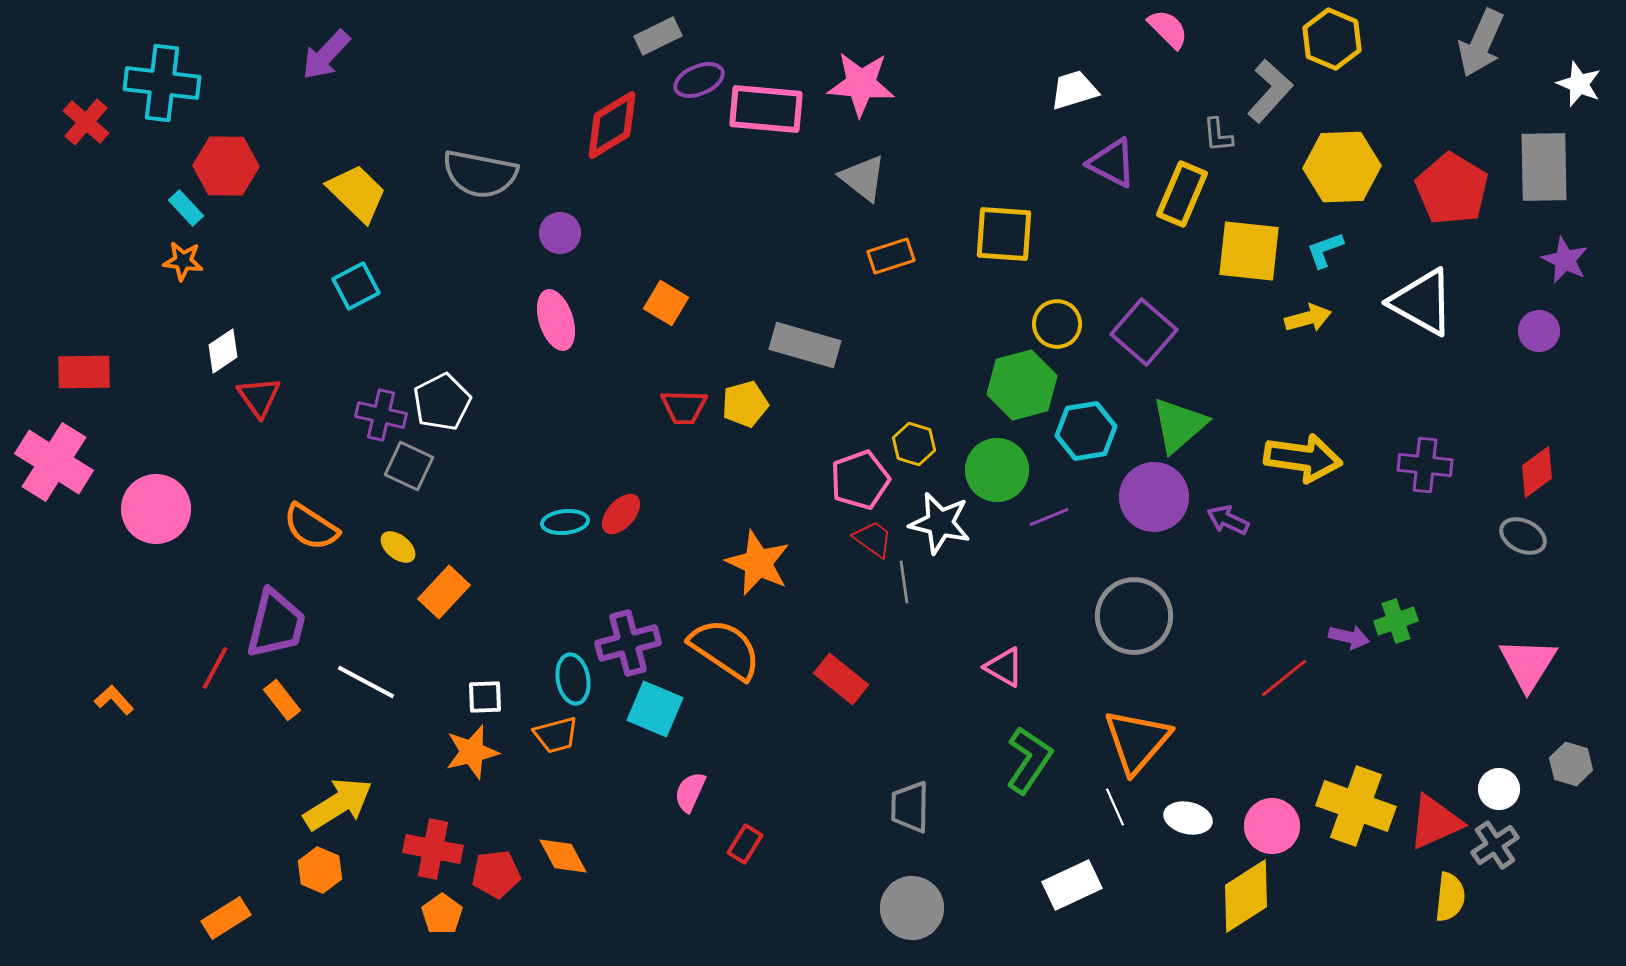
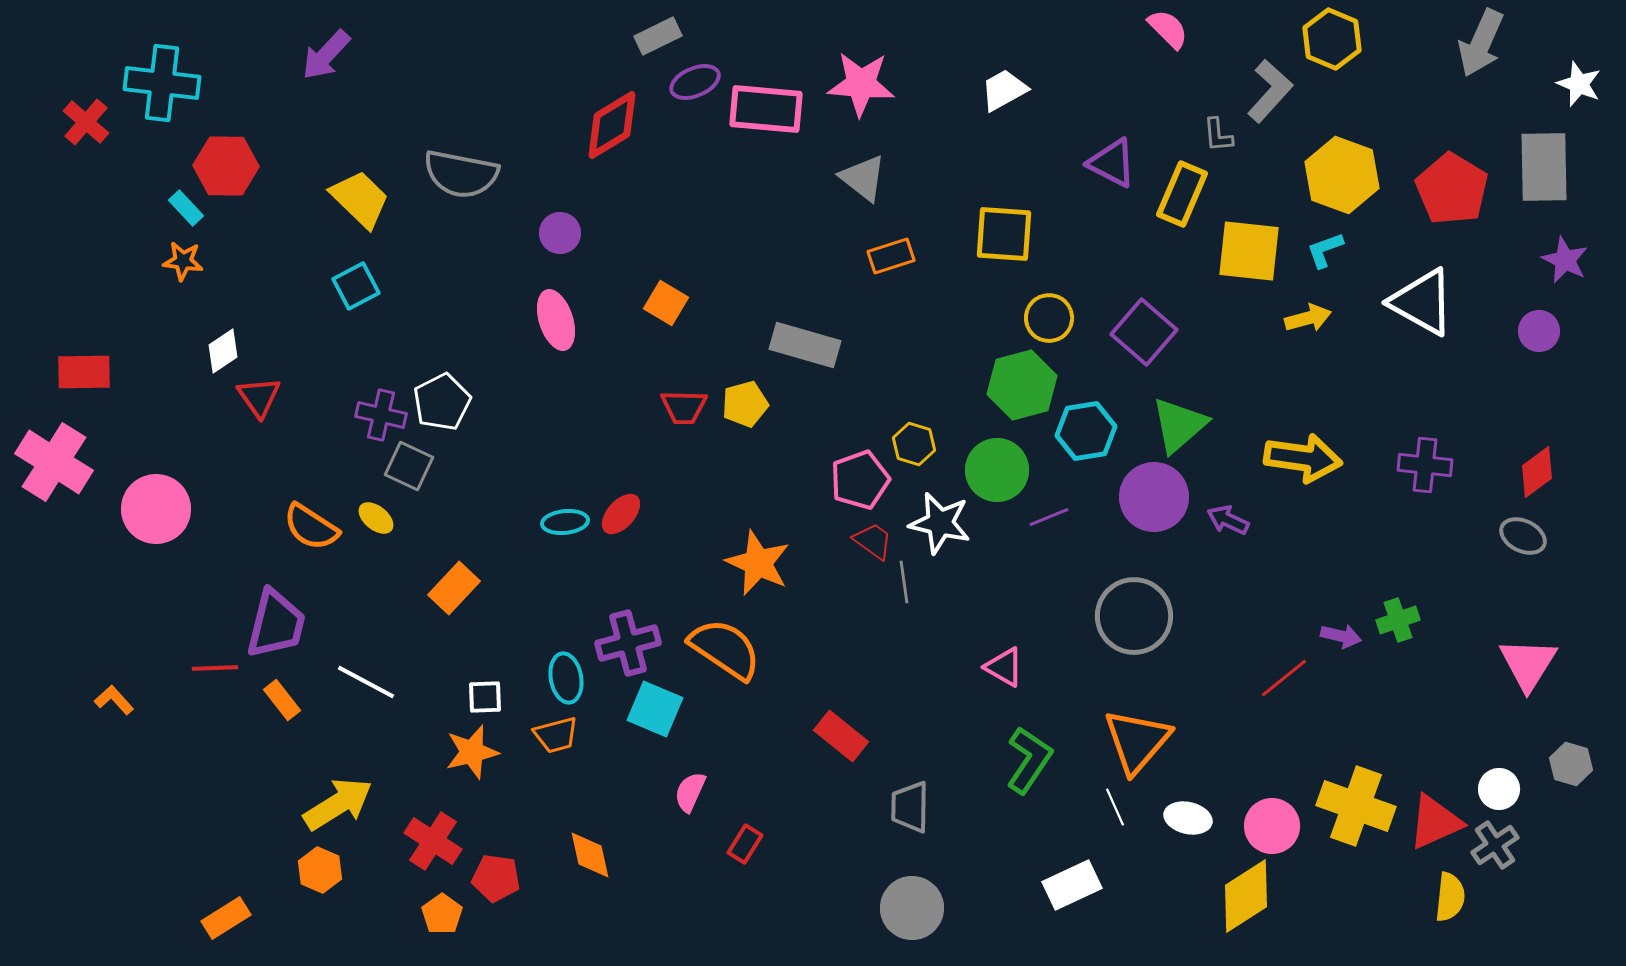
purple ellipse at (699, 80): moved 4 px left, 2 px down
white trapezoid at (1074, 90): moved 70 px left; rotated 12 degrees counterclockwise
yellow hexagon at (1342, 167): moved 8 px down; rotated 22 degrees clockwise
gray semicircle at (480, 174): moved 19 px left
yellow trapezoid at (357, 193): moved 3 px right, 6 px down
yellow circle at (1057, 324): moved 8 px left, 6 px up
red trapezoid at (873, 539): moved 2 px down
yellow ellipse at (398, 547): moved 22 px left, 29 px up
orange rectangle at (444, 592): moved 10 px right, 4 px up
green cross at (1396, 621): moved 2 px right, 1 px up
purple arrow at (1349, 637): moved 8 px left, 1 px up
red line at (215, 668): rotated 60 degrees clockwise
cyan ellipse at (573, 679): moved 7 px left, 1 px up
red rectangle at (841, 679): moved 57 px down
red cross at (433, 849): moved 8 px up; rotated 22 degrees clockwise
orange diamond at (563, 856): moved 27 px right, 1 px up; rotated 16 degrees clockwise
red pentagon at (496, 874): moved 4 px down; rotated 15 degrees clockwise
